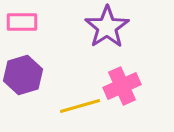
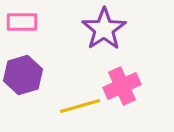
purple star: moved 3 px left, 2 px down
